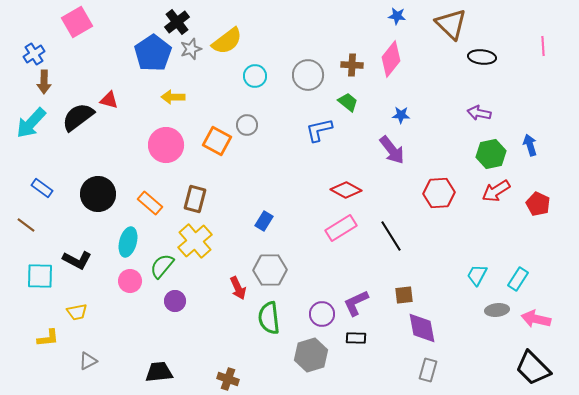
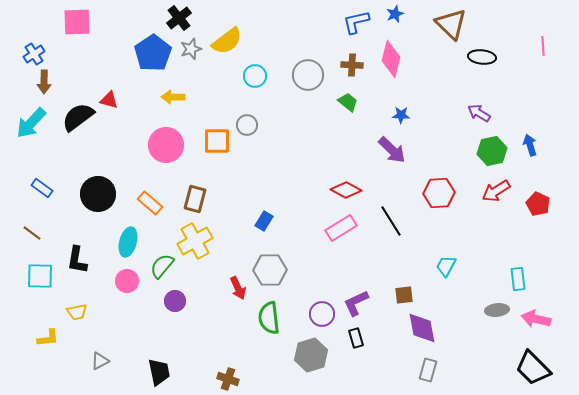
blue star at (397, 16): moved 2 px left, 2 px up; rotated 30 degrees counterclockwise
pink square at (77, 22): rotated 28 degrees clockwise
black cross at (177, 22): moved 2 px right, 4 px up
pink diamond at (391, 59): rotated 24 degrees counterclockwise
purple arrow at (479, 113): rotated 20 degrees clockwise
blue L-shape at (319, 130): moved 37 px right, 108 px up
orange square at (217, 141): rotated 28 degrees counterclockwise
purple arrow at (392, 150): rotated 8 degrees counterclockwise
green hexagon at (491, 154): moved 1 px right, 3 px up
brown line at (26, 225): moved 6 px right, 8 px down
black line at (391, 236): moved 15 px up
yellow cross at (195, 241): rotated 12 degrees clockwise
black L-shape at (77, 260): rotated 72 degrees clockwise
cyan trapezoid at (477, 275): moved 31 px left, 9 px up
cyan rectangle at (518, 279): rotated 40 degrees counterclockwise
pink circle at (130, 281): moved 3 px left
black rectangle at (356, 338): rotated 72 degrees clockwise
gray triangle at (88, 361): moved 12 px right
black trapezoid at (159, 372): rotated 84 degrees clockwise
